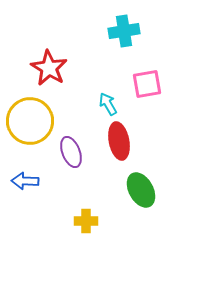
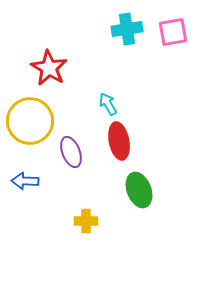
cyan cross: moved 3 px right, 2 px up
pink square: moved 26 px right, 52 px up
green ellipse: moved 2 px left; rotated 8 degrees clockwise
